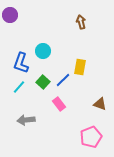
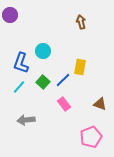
pink rectangle: moved 5 px right
